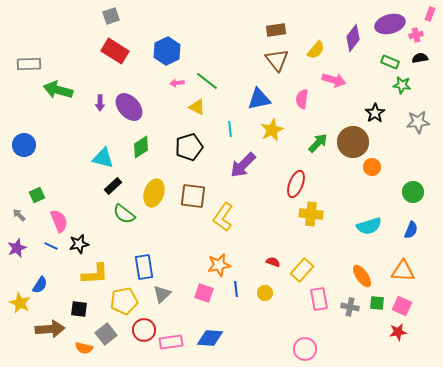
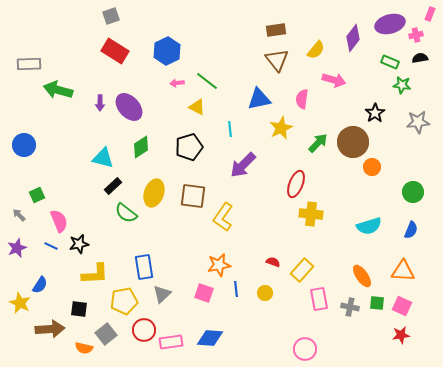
yellow star at (272, 130): moved 9 px right, 2 px up
green semicircle at (124, 214): moved 2 px right, 1 px up
red star at (398, 332): moved 3 px right, 3 px down
